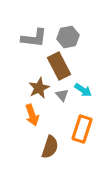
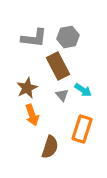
brown rectangle: moved 1 px left
brown star: moved 12 px left
